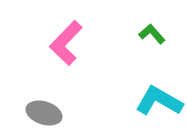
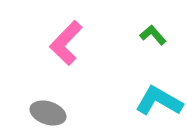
green L-shape: moved 1 px right, 1 px down
gray ellipse: moved 4 px right
